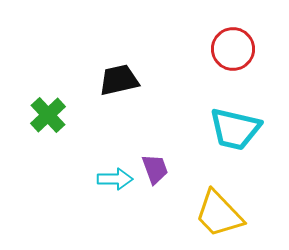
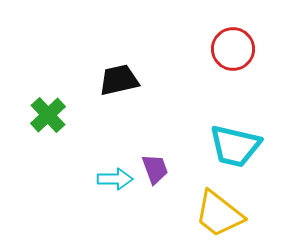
cyan trapezoid: moved 17 px down
yellow trapezoid: rotated 8 degrees counterclockwise
